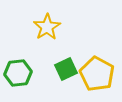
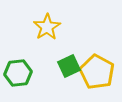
green square: moved 3 px right, 3 px up
yellow pentagon: moved 2 px up
